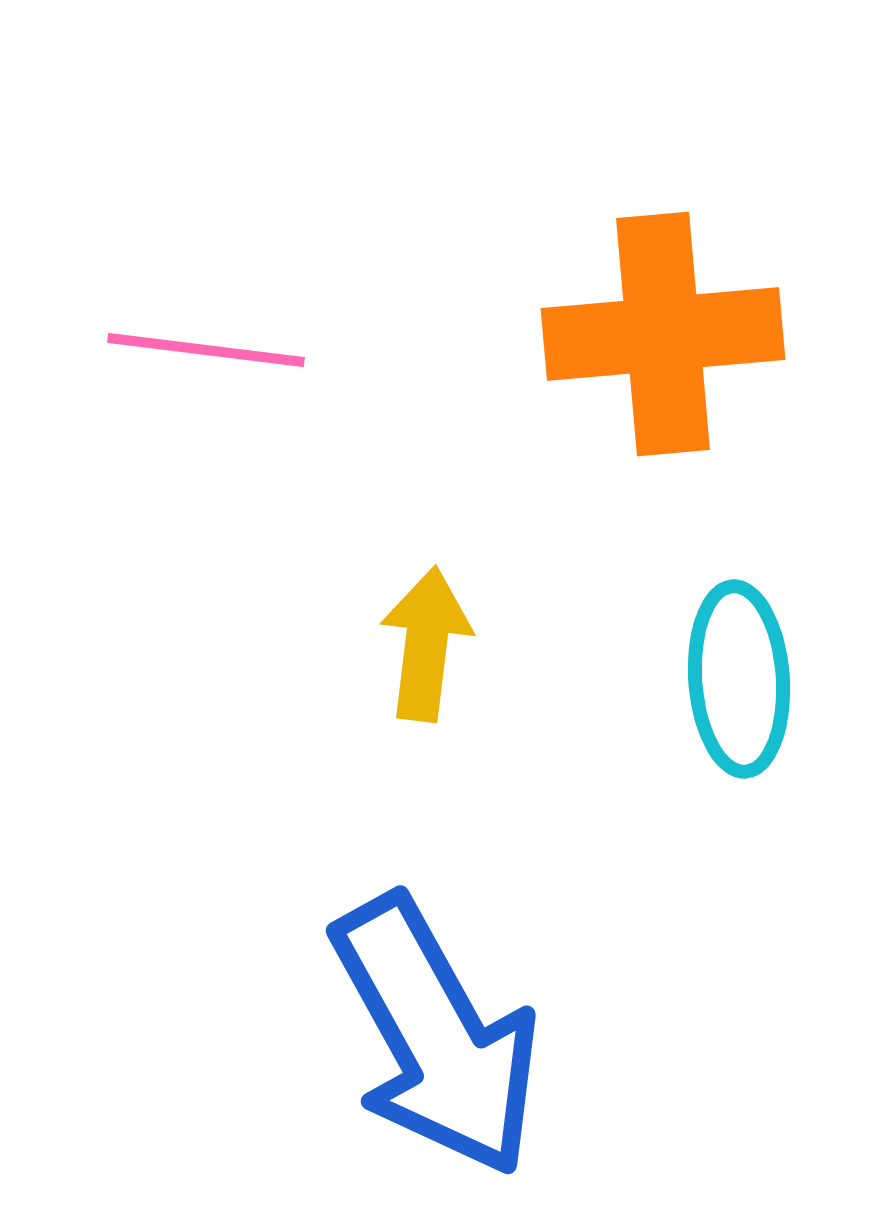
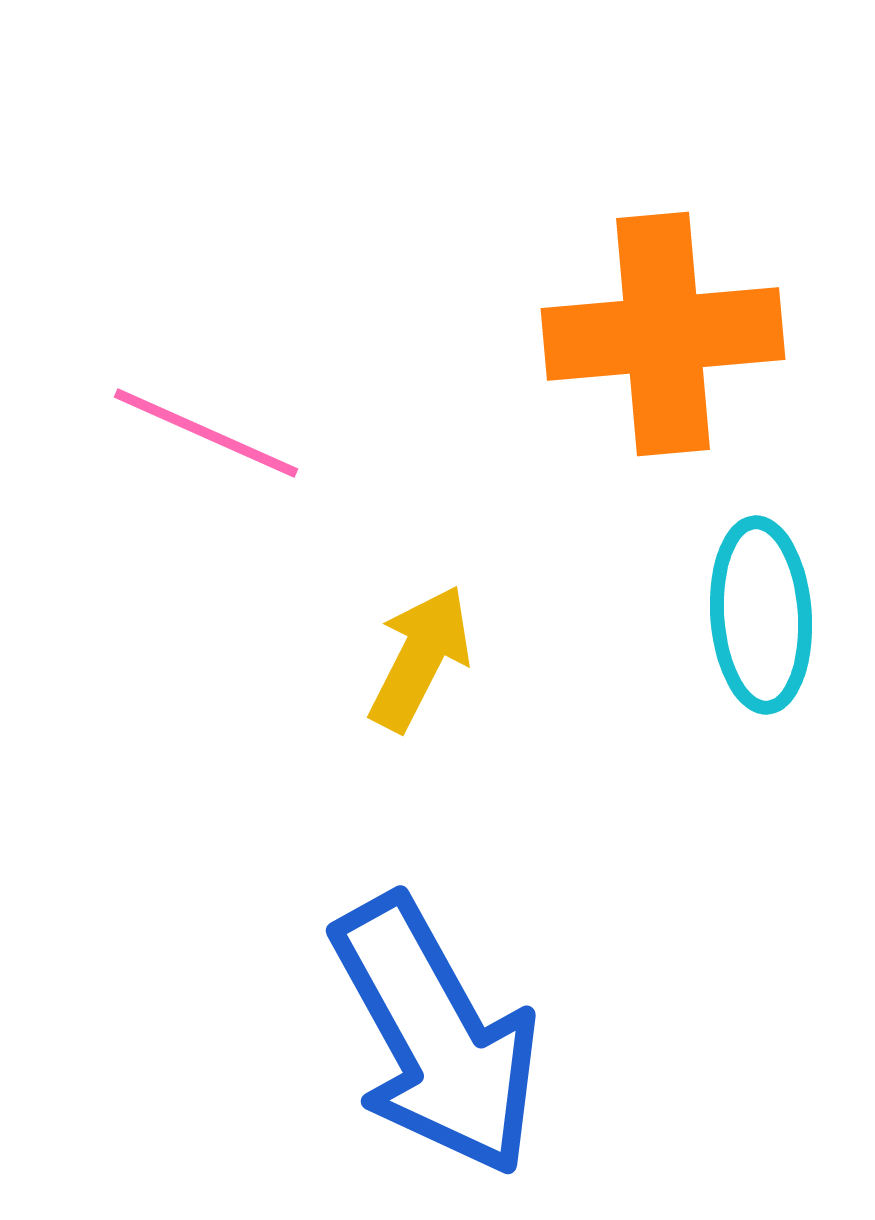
pink line: moved 83 px down; rotated 17 degrees clockwise
yellow arrow: moved 6 px left, 14 px down; rotated 20 degrees clockwise
cyan ellipse: moved 22 px right, 64 px up
